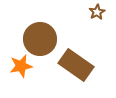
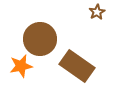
brown rectangle: moved 1 px right, 1 px down
